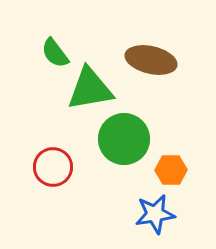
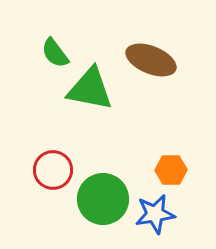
brown ellipse: rotated 9 degrees clockwise
green triangle: rotated 21 degrees clockwise
green circle: moved 21 px left, 60 px down
red circle: moved 3 px down
